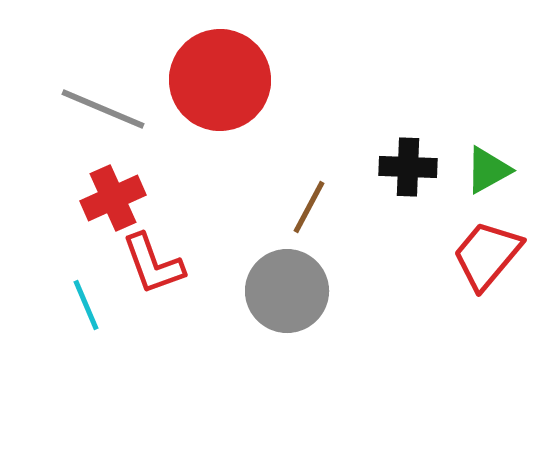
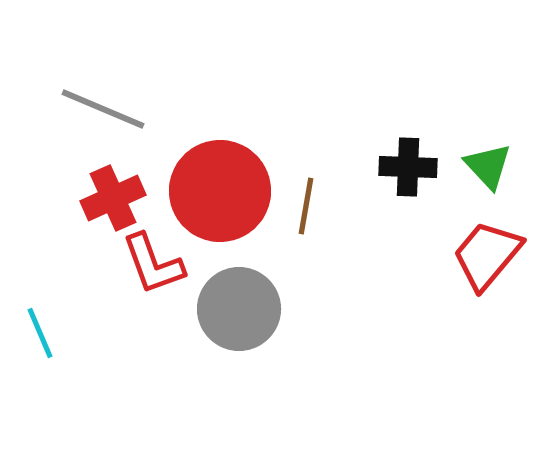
red circle: moved 111 px down
green triangle: moved 4 px up; rotated 44 degrees counterclockwise
brown line: moved 3 px left, 1 px up; rotated 18 degrees counterclockwise
gray circle: moved 48 px left, 18 px down
cyan line: moved 46 px left, 28 px down
